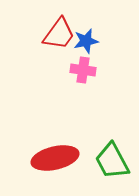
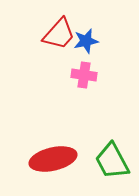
red trapezoid: rotated 6 degrees clockwise
pink cross: moved 1 px right, 5 px down
red ellipse: moved 2 px left, 1 px down
